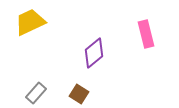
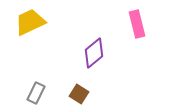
pink rectangle: moved 9 px left, 10 px up
gray rectangle: rotated 15 degrees counterclockwise
